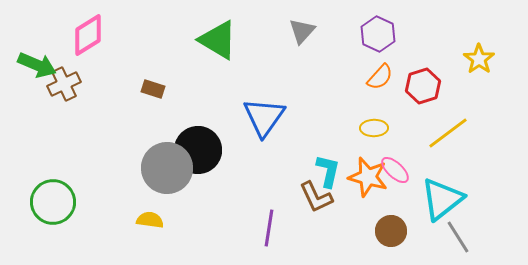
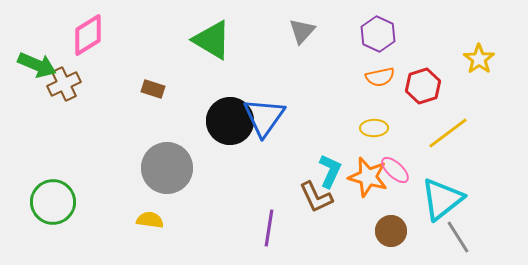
green triangle: moved 6 px left
orange semicircle: rotated 36 degrees clockwise
black circle: moved 32 px right, 29 px up
cyan L-shape: moved 2 px right; rotated 12 degrees clockwise
